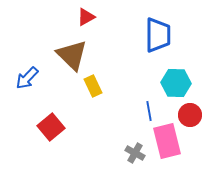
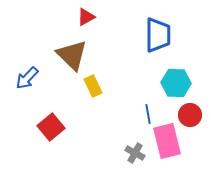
blue line: moved 1 px left, 3 px down
